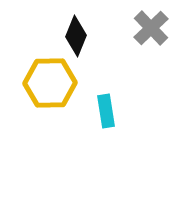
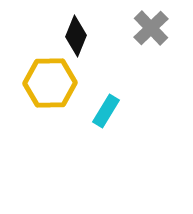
cyan rectangle: rotated 40 degrees clockwise
